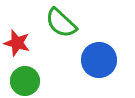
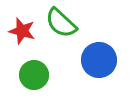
red star: moved 5 px right, 12 px up
green circle: moved 9 px right, 6 px up
